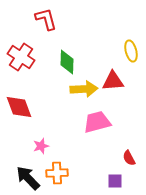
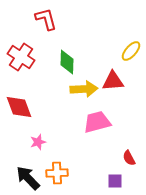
yellow ellipse: rotated 55 degrees clockwise
pink star: moved 3 px left, 4 px up
